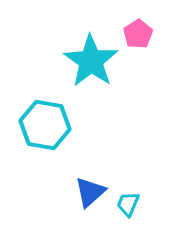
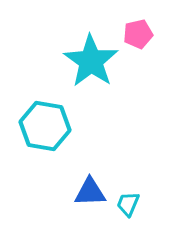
pink pentagon: rotated 20 degrees clockwise
cyan hexagon: moved 1 px down
blue triangle: rotated 40 degrees clockwise
